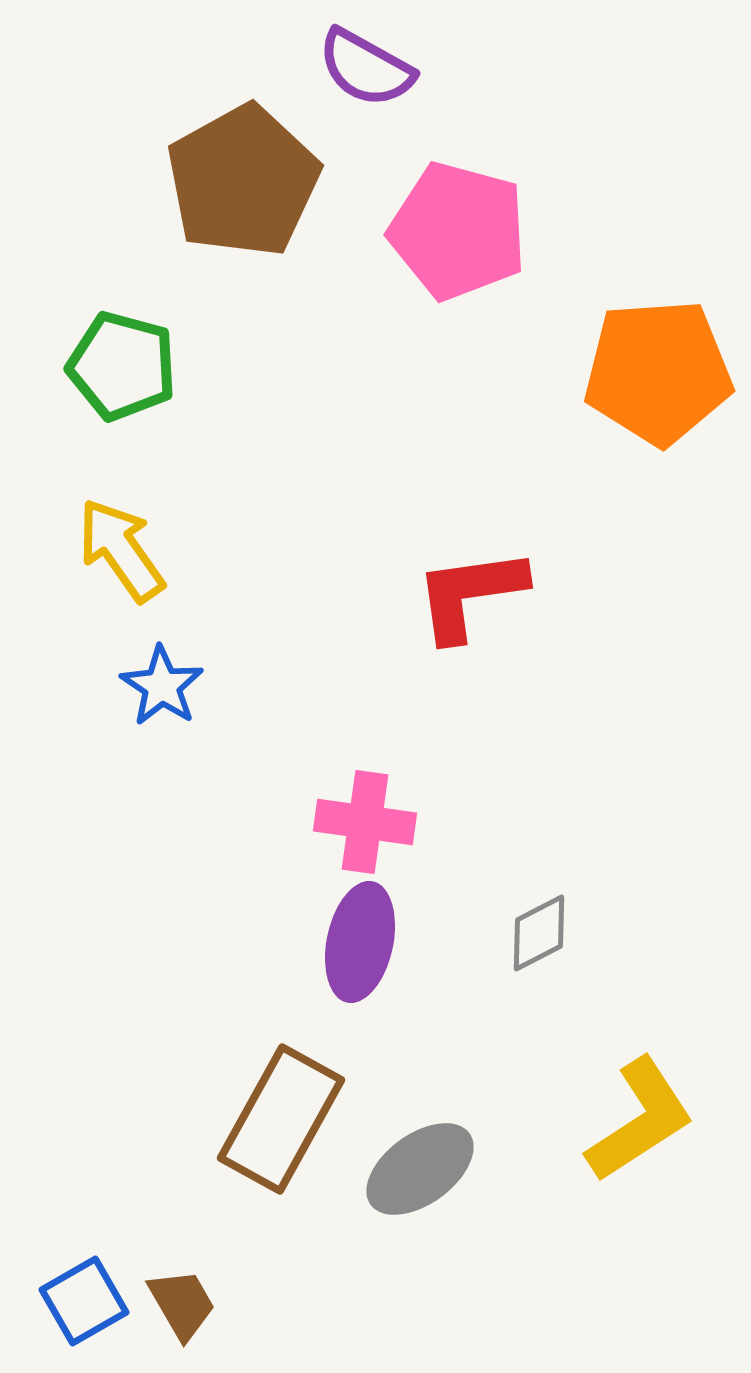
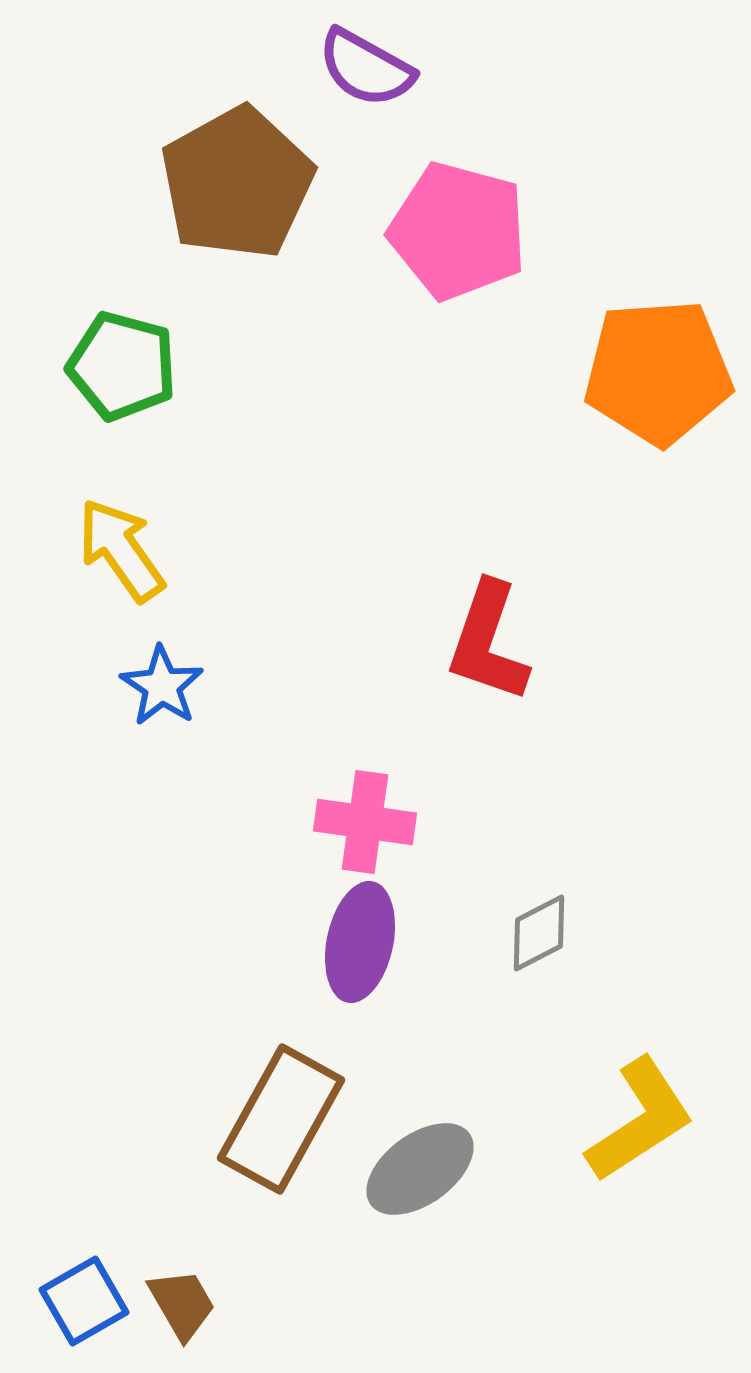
brown pentagon: moved 6 px left, 2 px down
red L-shape: moved 18 px right, 48 px down; rotated 63 degrees counterclockwise
